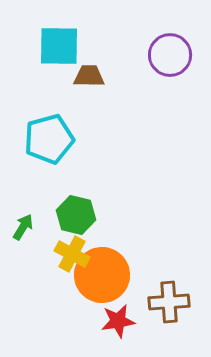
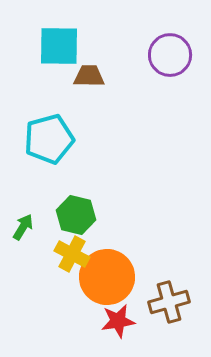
orange circle: moved 5 px right, 2 px down
brown cross: rotated 12 degrees counterclockwise
